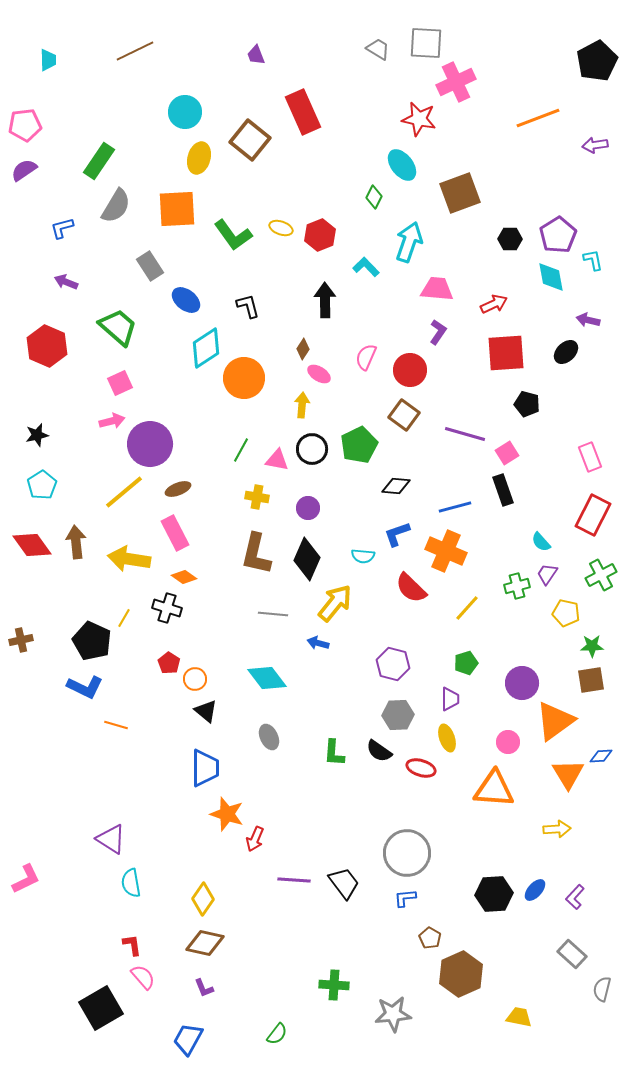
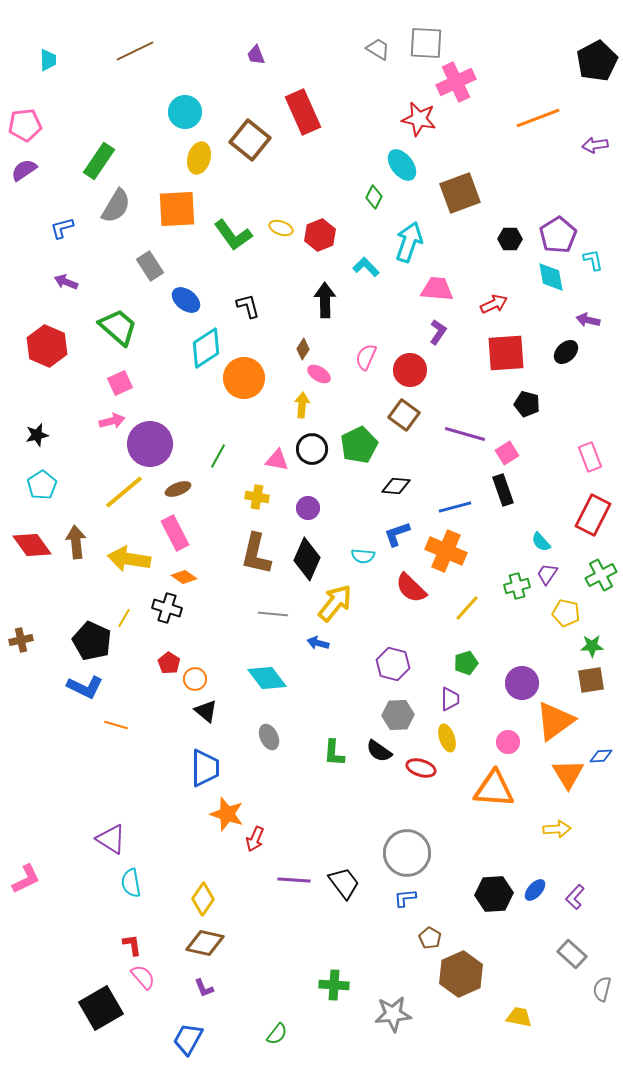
green line at (241, 450): moved 23 px left, 6 px down
